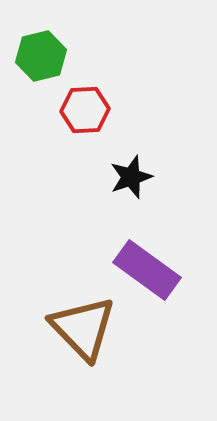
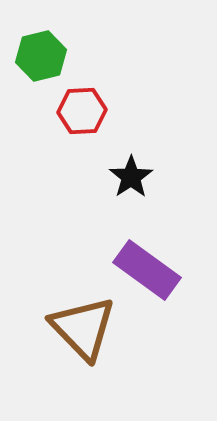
red hexagon: moved 3 px left, 1 px down
black star: rotated 15 degrees counterclockwise
